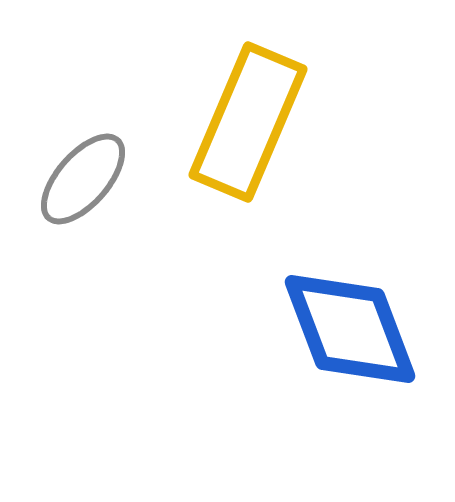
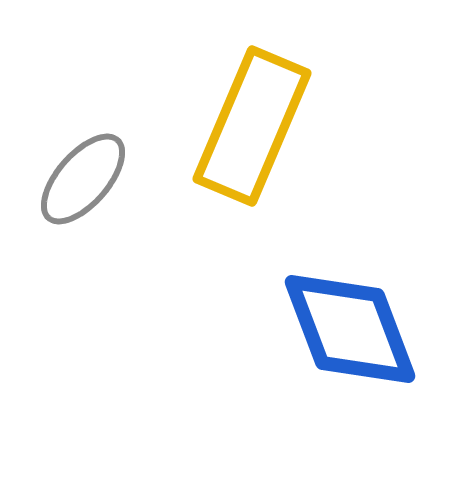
yellow rectangle: moved 4 px right, 4 px down
